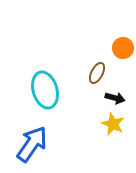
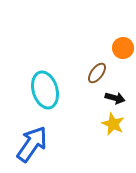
brown ellipse: rotated 10 degrees clockwise
